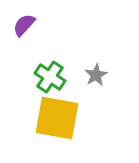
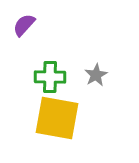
green cross: rotated 32 degrees counterclockwise
